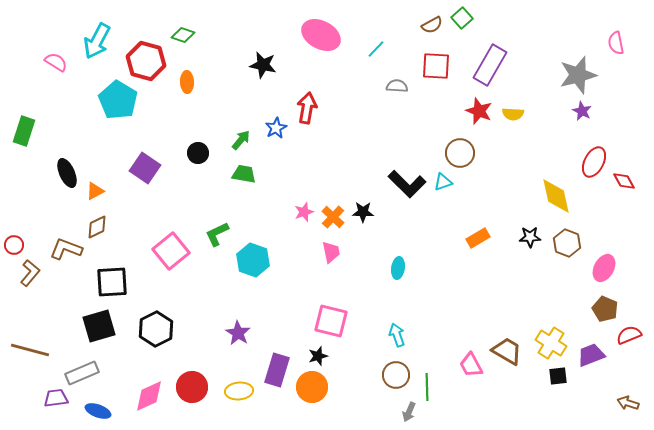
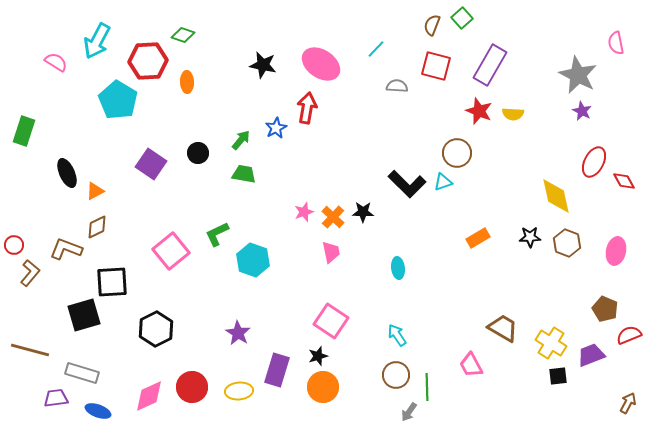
brown semicircle at (432, 25): rotated 140 degrees clockwise
pink ellipse at (321, 35): moved 29 px down; rotated 6 degrees clockwise
red hexagon at (146, 61): moved 2 px right; rotated 18 degrees counterclockwise
red square at (436, 66): rotated 12 degrees clockwise
gray star at (578, 75): rotated 30 degrees counterclockwise
brown circle at (460, 153): moved 3 px left
purple square at (145, 168): moved 6 px right, 4 px up
cyan ellipse at (398, 268): rotated 15 degrees counterclockwise
pink ellipse at (604, 268): moved 12 px right, 17 px up; rotated 16 degrees counterclockwise
pink square at (331, 321): rotated 20 degrees clockwise
black square at (99, 326): moved 15 px left, 11 px up
cyan arrow at (397, 335): rotated 15 degrees counterclockwise
brown trapezoid at (507, 351): moved 4 px left, 23 px up
gray rectangle at (82, 373): rotated 40 degrees clockwise
orange circle at (312, 387): moved 11 px right
brown arrow at (628, 403): rotated 100 degrees clockwise
gray arrow at (409, 412): rotated 12 degrees clockwise
